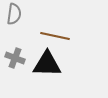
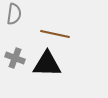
brown line: moved 2 px up
